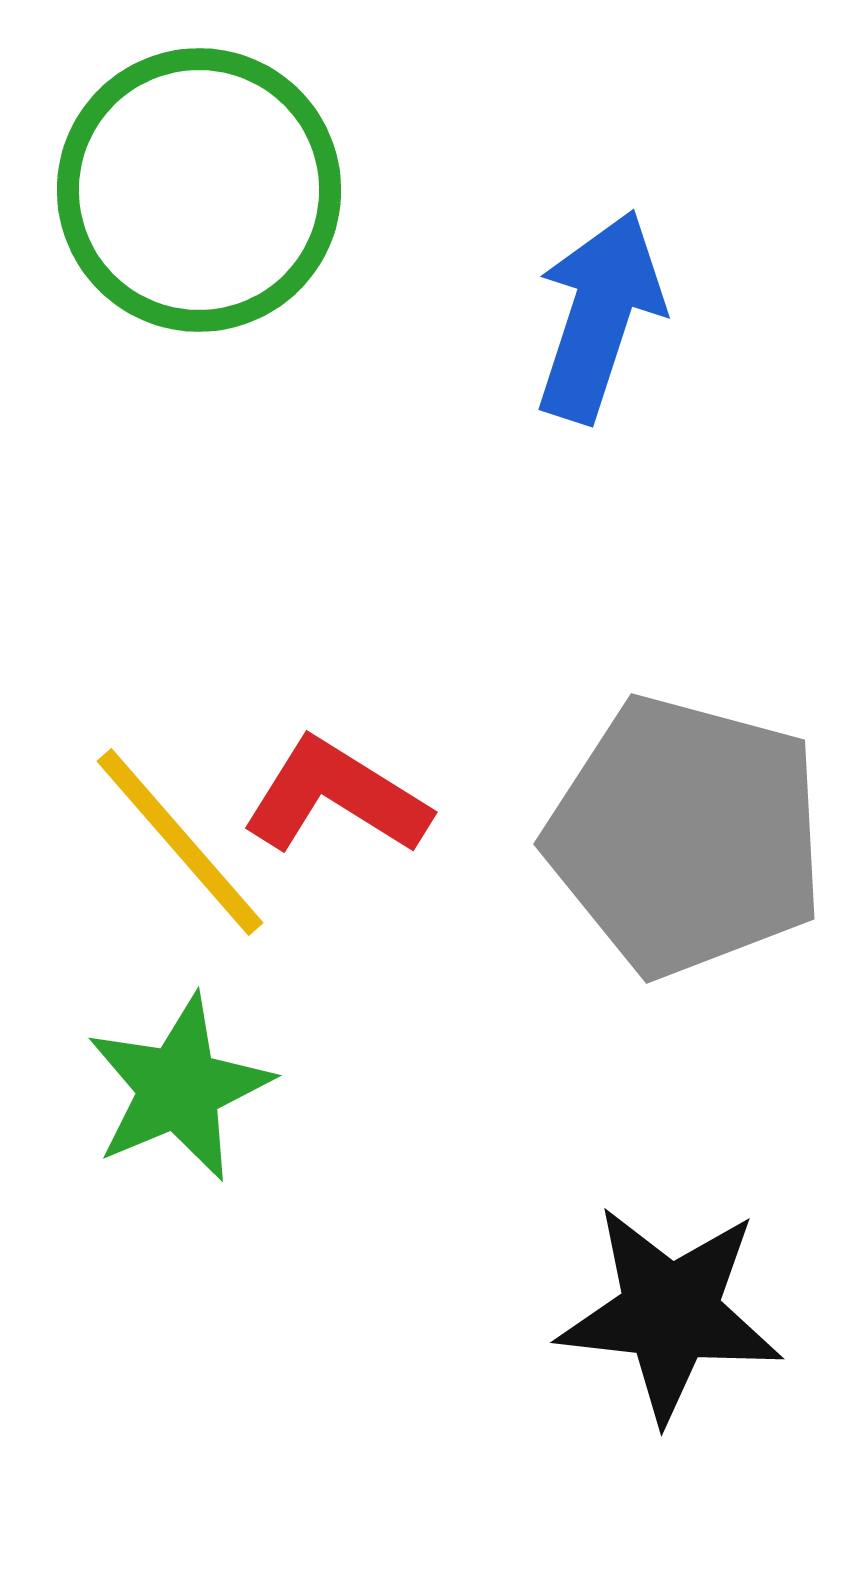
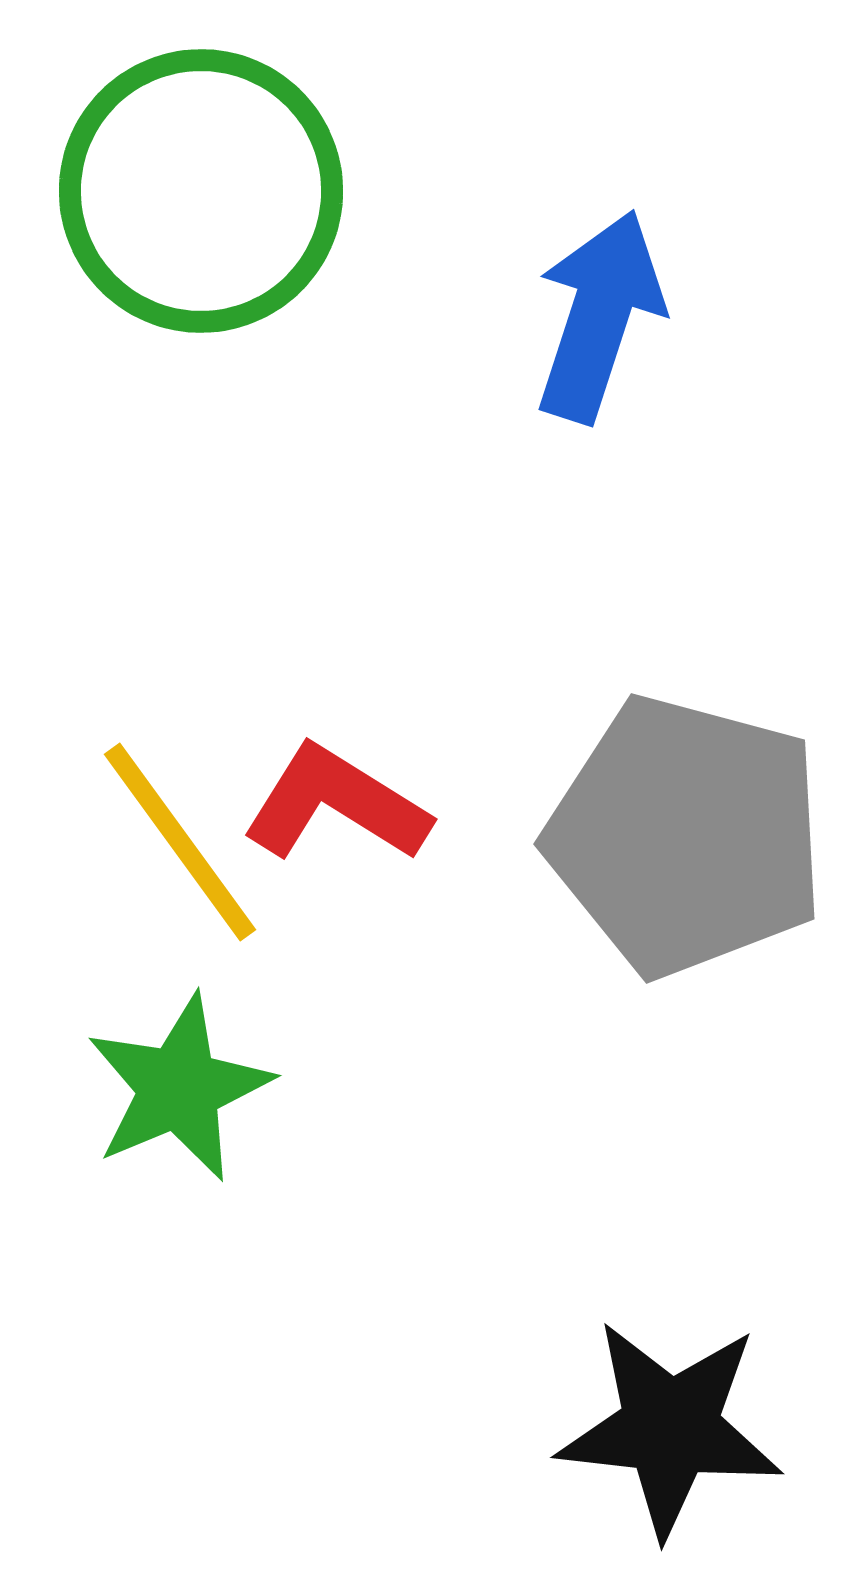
green circle: moved 2 px right, 1 px down
red L-shape: moved 7 px down
yellow line: rotated 5 degrees clockwise
black star: moved 115 px down
